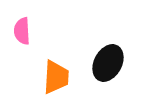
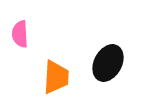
pink semicircle: moved 2 px left, 3 px down
